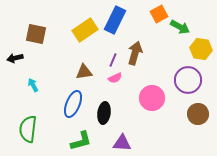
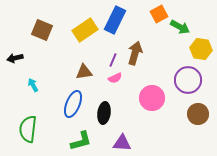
brown square: moved 6 px right, 4 px up; rotated 10 degrees clockwise
